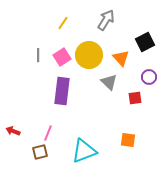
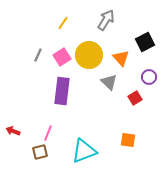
gray line: rotated 24 degrees clockwise
red square: rotated 24 degrees counterclockwise
